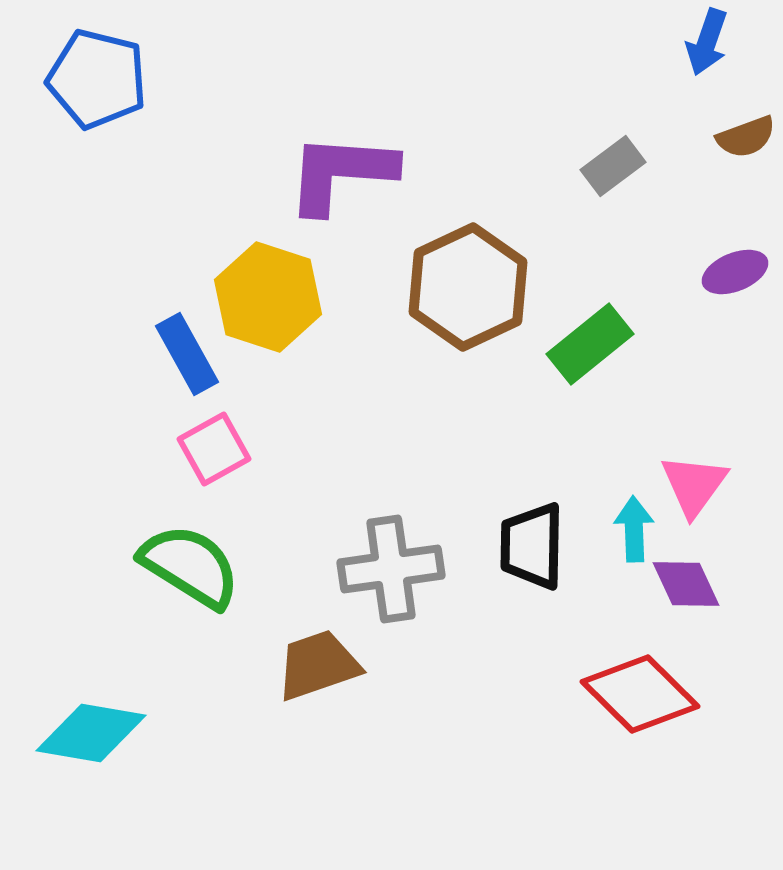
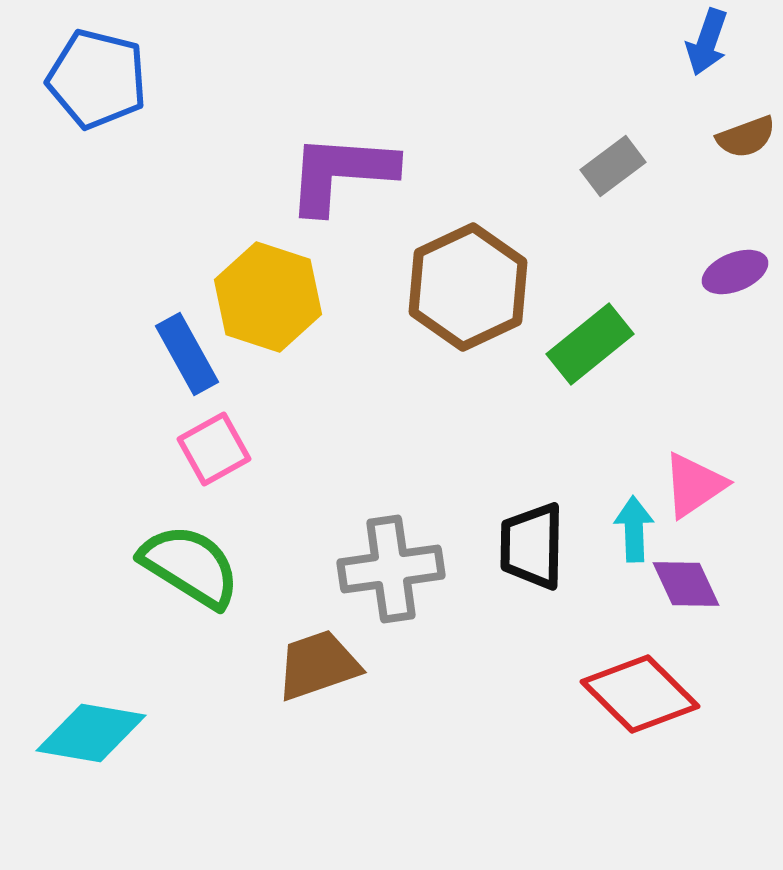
pink triangle: rotated 20 degrees clockwise
